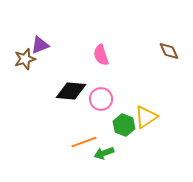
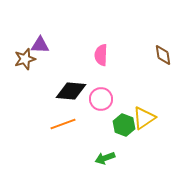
purple triangle: rotated 24 degrees clockwise
brown diamond: moved 6 px left, 4 px down; rotated 15 degrees clockwise
pink semicircle: rotated 20 degrees clockwise
yellow triangle: moved 2 px left, 1 px down
orange line: moved 21 px left, 18 px up
green arrow: moved 1 px right, 5 px down
